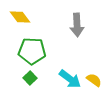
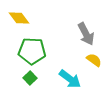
yellow diamond: moved 1 px left, 1 px down
gray arrow: moved 9 px right, 9 px down; rotated 25 degrees counterclockwise
yellow semicircle: moved 20 px up
